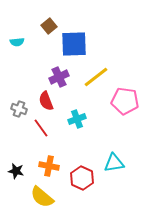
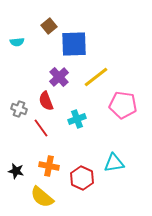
purple cross: rotated 18 degrees counterclockwise
pink pentagon: moved 2 px left, 4 px down
